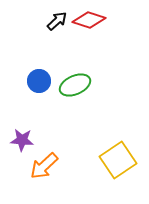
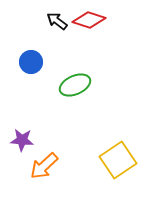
black arrow: rotated 100 degrees counterclockwise
blue circle: moved 8 px left, 19 px up
